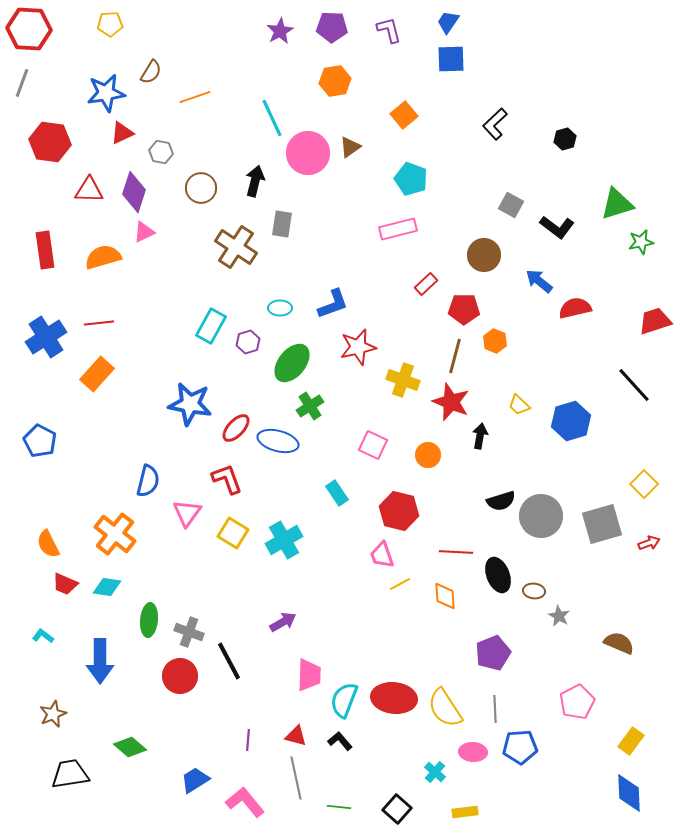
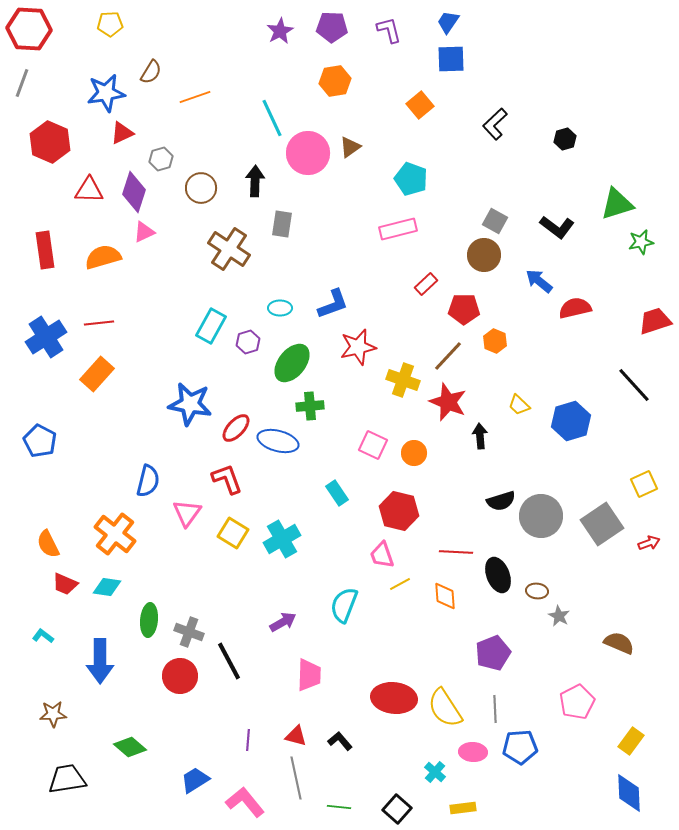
orange square at (404, 115): moved 16 px right, 10 px up
red hexagon at (50, 142): rotated 15 degrees clockwise
gray hexagon at (161, 152): moved 7 px down; rotated 25 degrees counterclockwise
black arrow at (255, 181): rotated 12 degrees counterclockwise
gray square at (511, 205): moved 16 px left, 16 px down
brown cross at (236, 247): moved 7 px left, 2 px down
brown line at (455, 356): moved 7 px left; rotated 28 degrees clockwise
red star at (451, 402): moved 3 px left
green cross at (310, 406): rotated 28 degrees clockwise
black arrow at (480, 436): rotated 15 degrees counterclockwise
orange circle at (428, 455): moved 14 px left, 2 px up
yellow square at (644, 484): rotated 20 degrees clockwise
gray square at (602, 524): rotated 18 degrees counterclockwise
cyan cross at (284, 540): moved 2 px left, 1 px up
brown ellipse at (534, 591): moved 3 px right
cyan semicircle at (344, 700): moved 95 px up
brown star at (53, 714): rotated 20 degrees clockwise
black trapezoid at (70, 774): moved 3 px left, 5 px down
yellow rectangle at (465, 812): moved 2 px left, 4 px up
